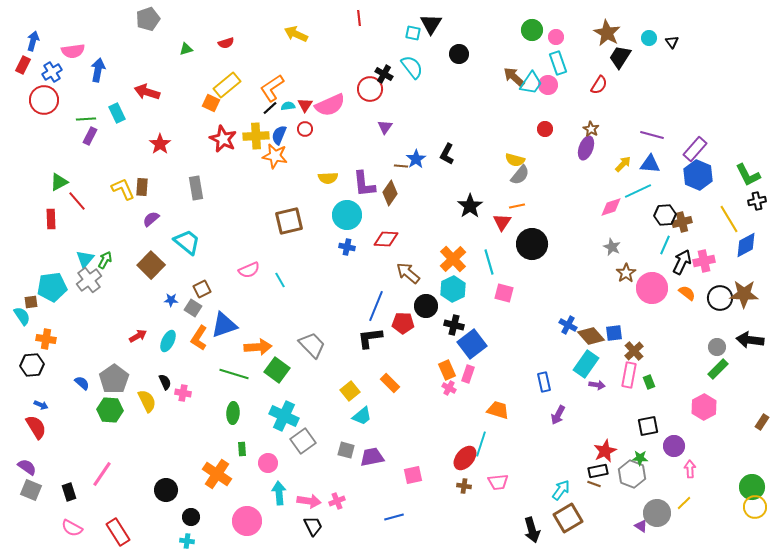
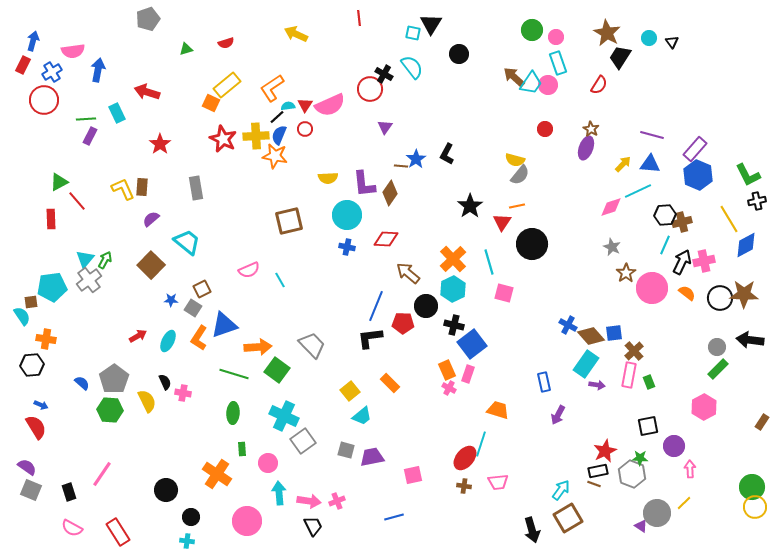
black line at (270, 108): moved 7 px right, 9 px down
